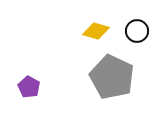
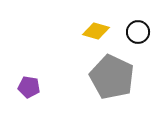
black circle: moved 1 px right, 1 px down
purple pentagon: rotated 20 degrees counterclockwise
